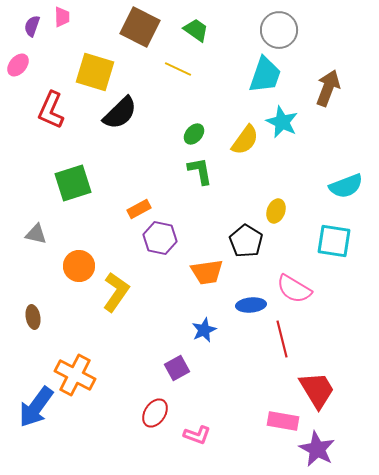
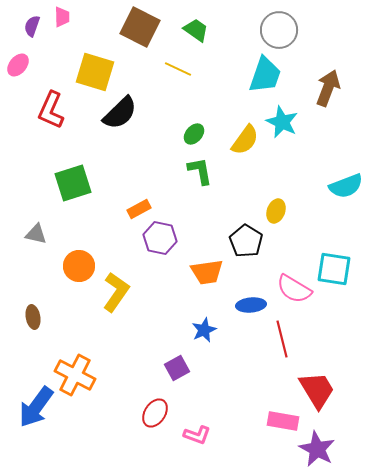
cyan square: moved 28 px down
